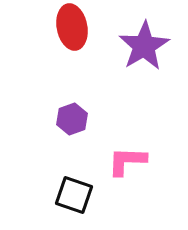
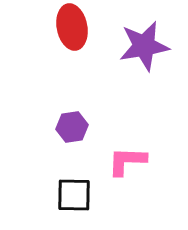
purple star: rotated 21 degrees clockwise
purple hexagon: moved 8 px down; rotated 12 degrees clockwise
black square: rotated 18 degrees counterclockwise
